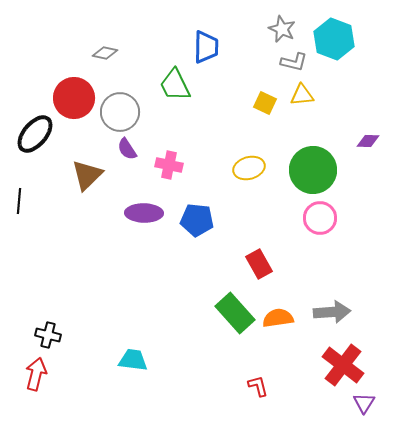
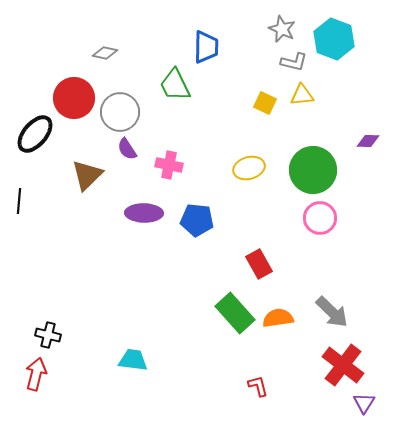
gray arrow: rotated 48 degrees clockwise
